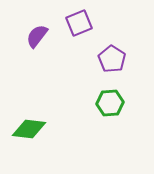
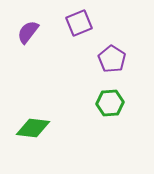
purple semicircle: moved 9 px left, 4 px up
green diamond: moved 4 px right, 1 px up
